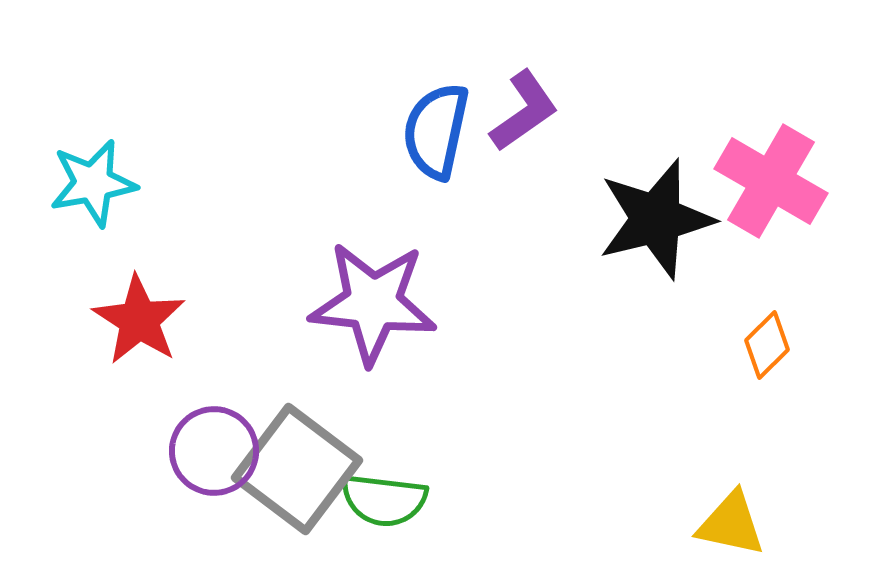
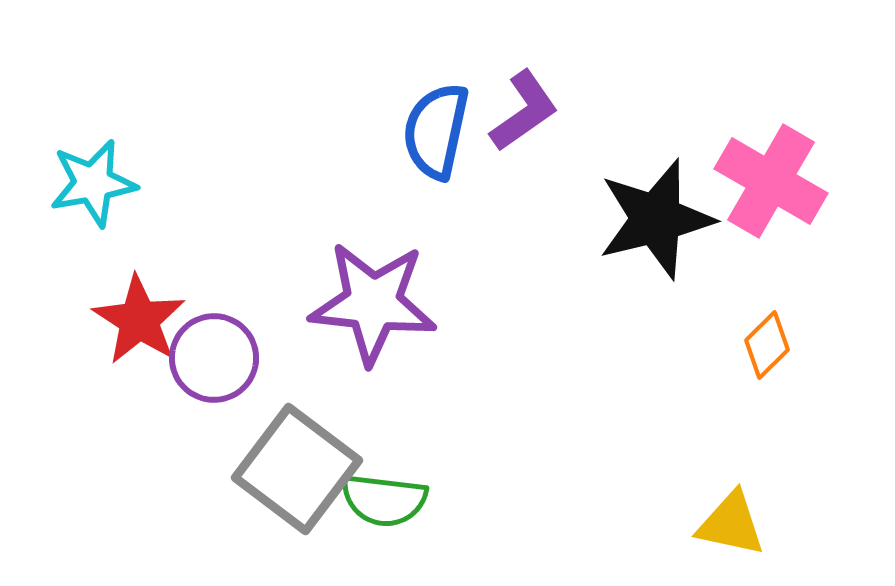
purple circle: moved 93 px up
